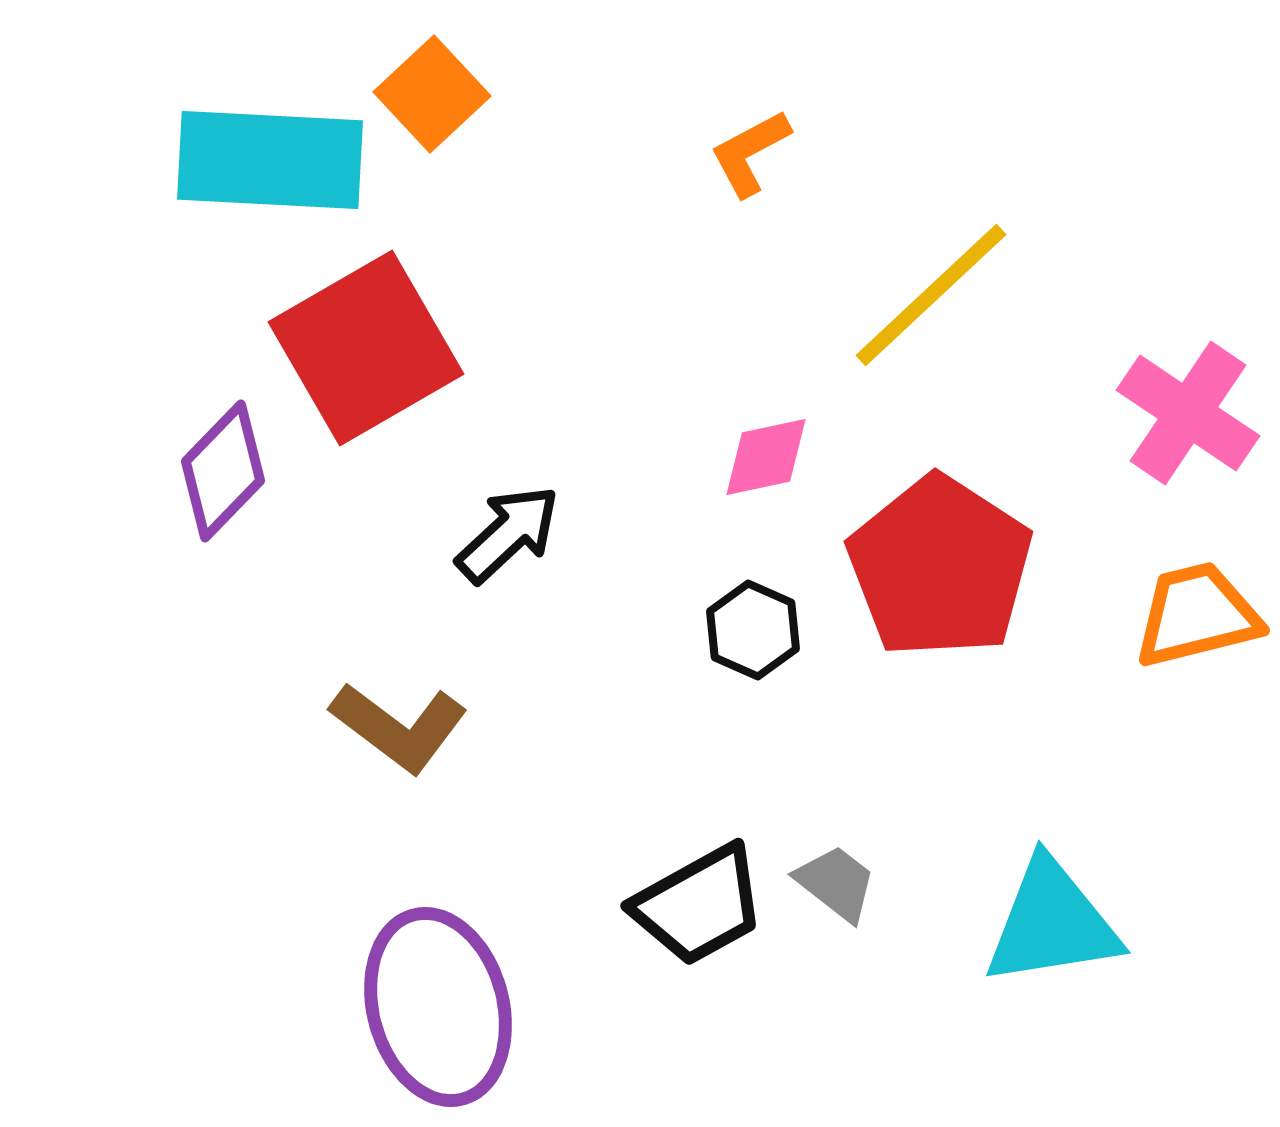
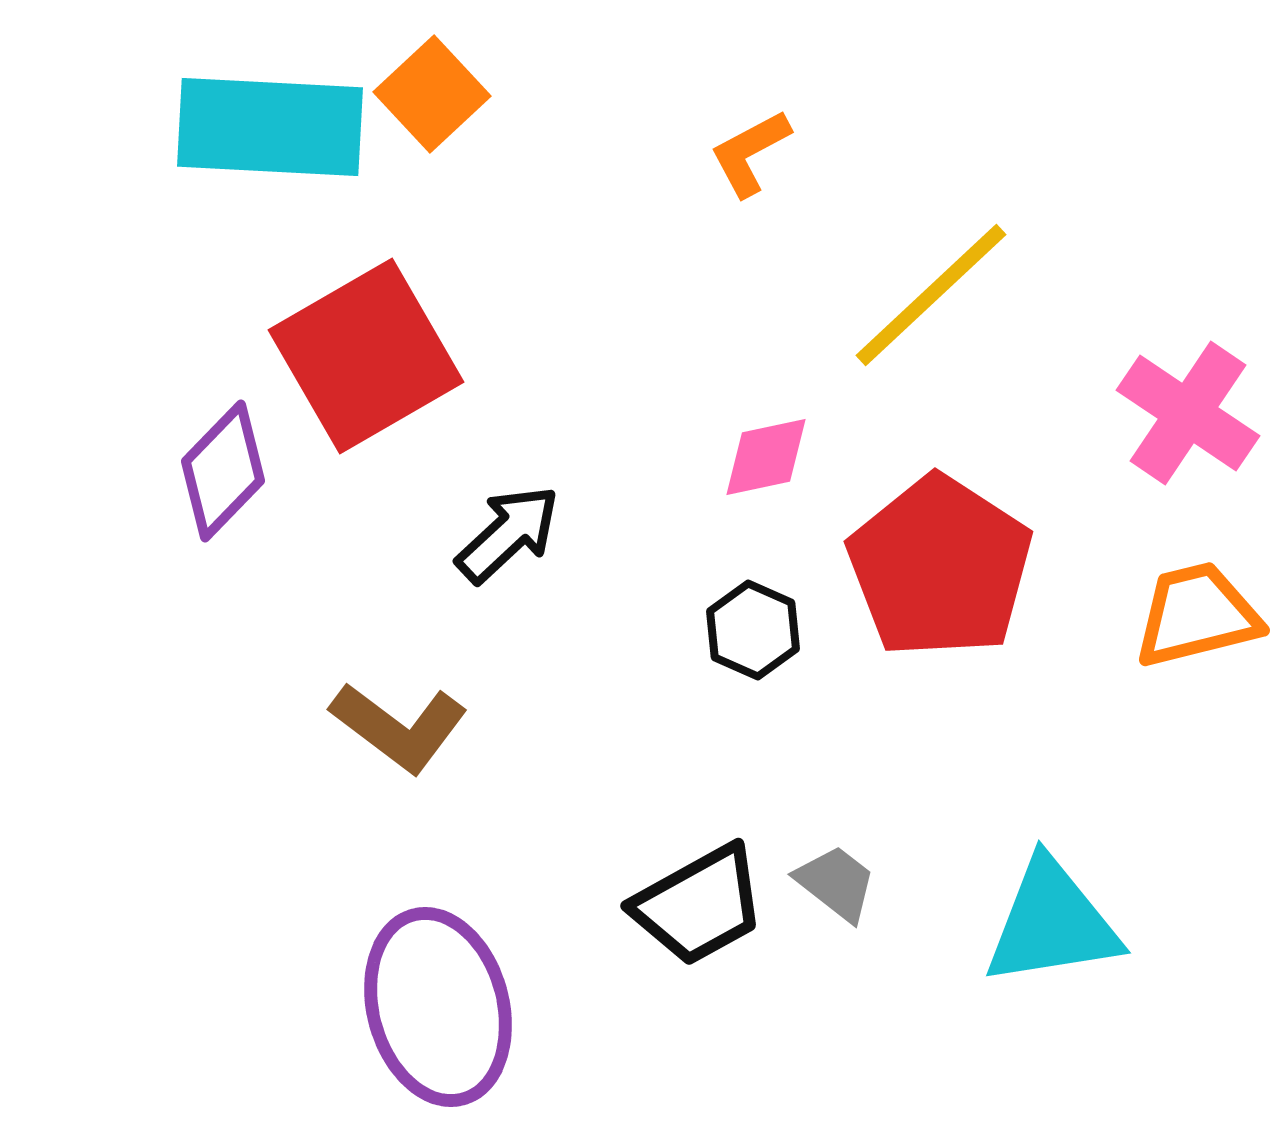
cyan rectangle: moved 33 px up
red square: moved 8 px down
